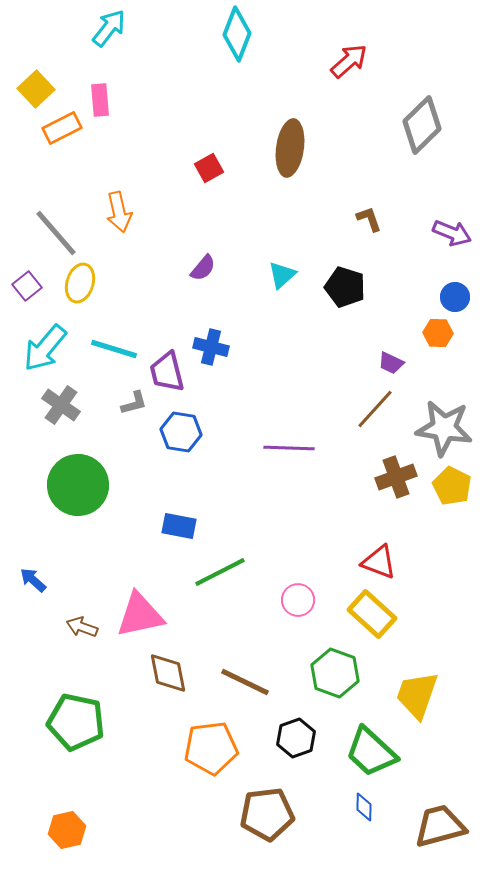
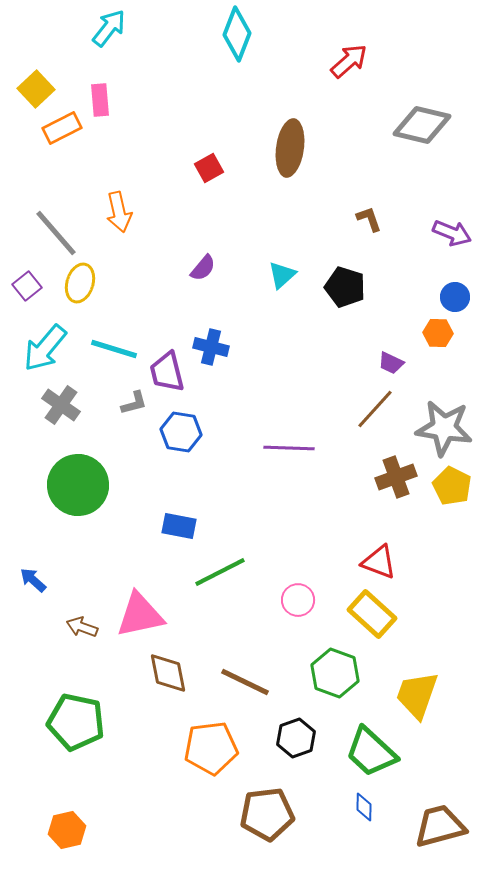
gray diamond at (422, 125): rotated 58 degrees clockwise
